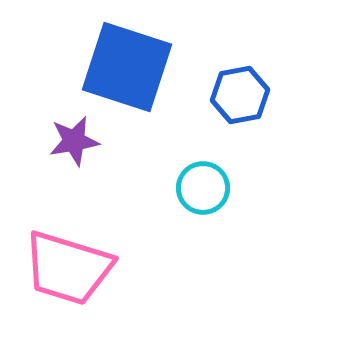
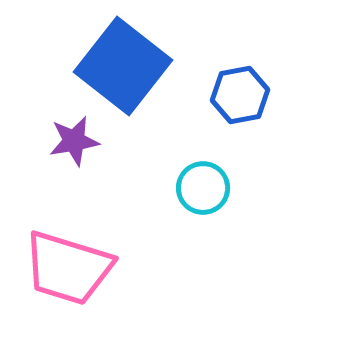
blue square: moved 4 px left, 1 px up; rotated 20 degrees clockwise
